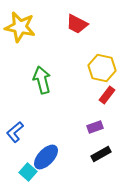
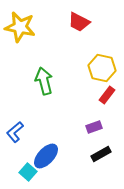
red trapezoid: moved 2 px right, 2 px up
green arrow: moved 2 px right, 1 px down
purple rectangle: moved 1 px left
blue ellipse: moved 1 px up
